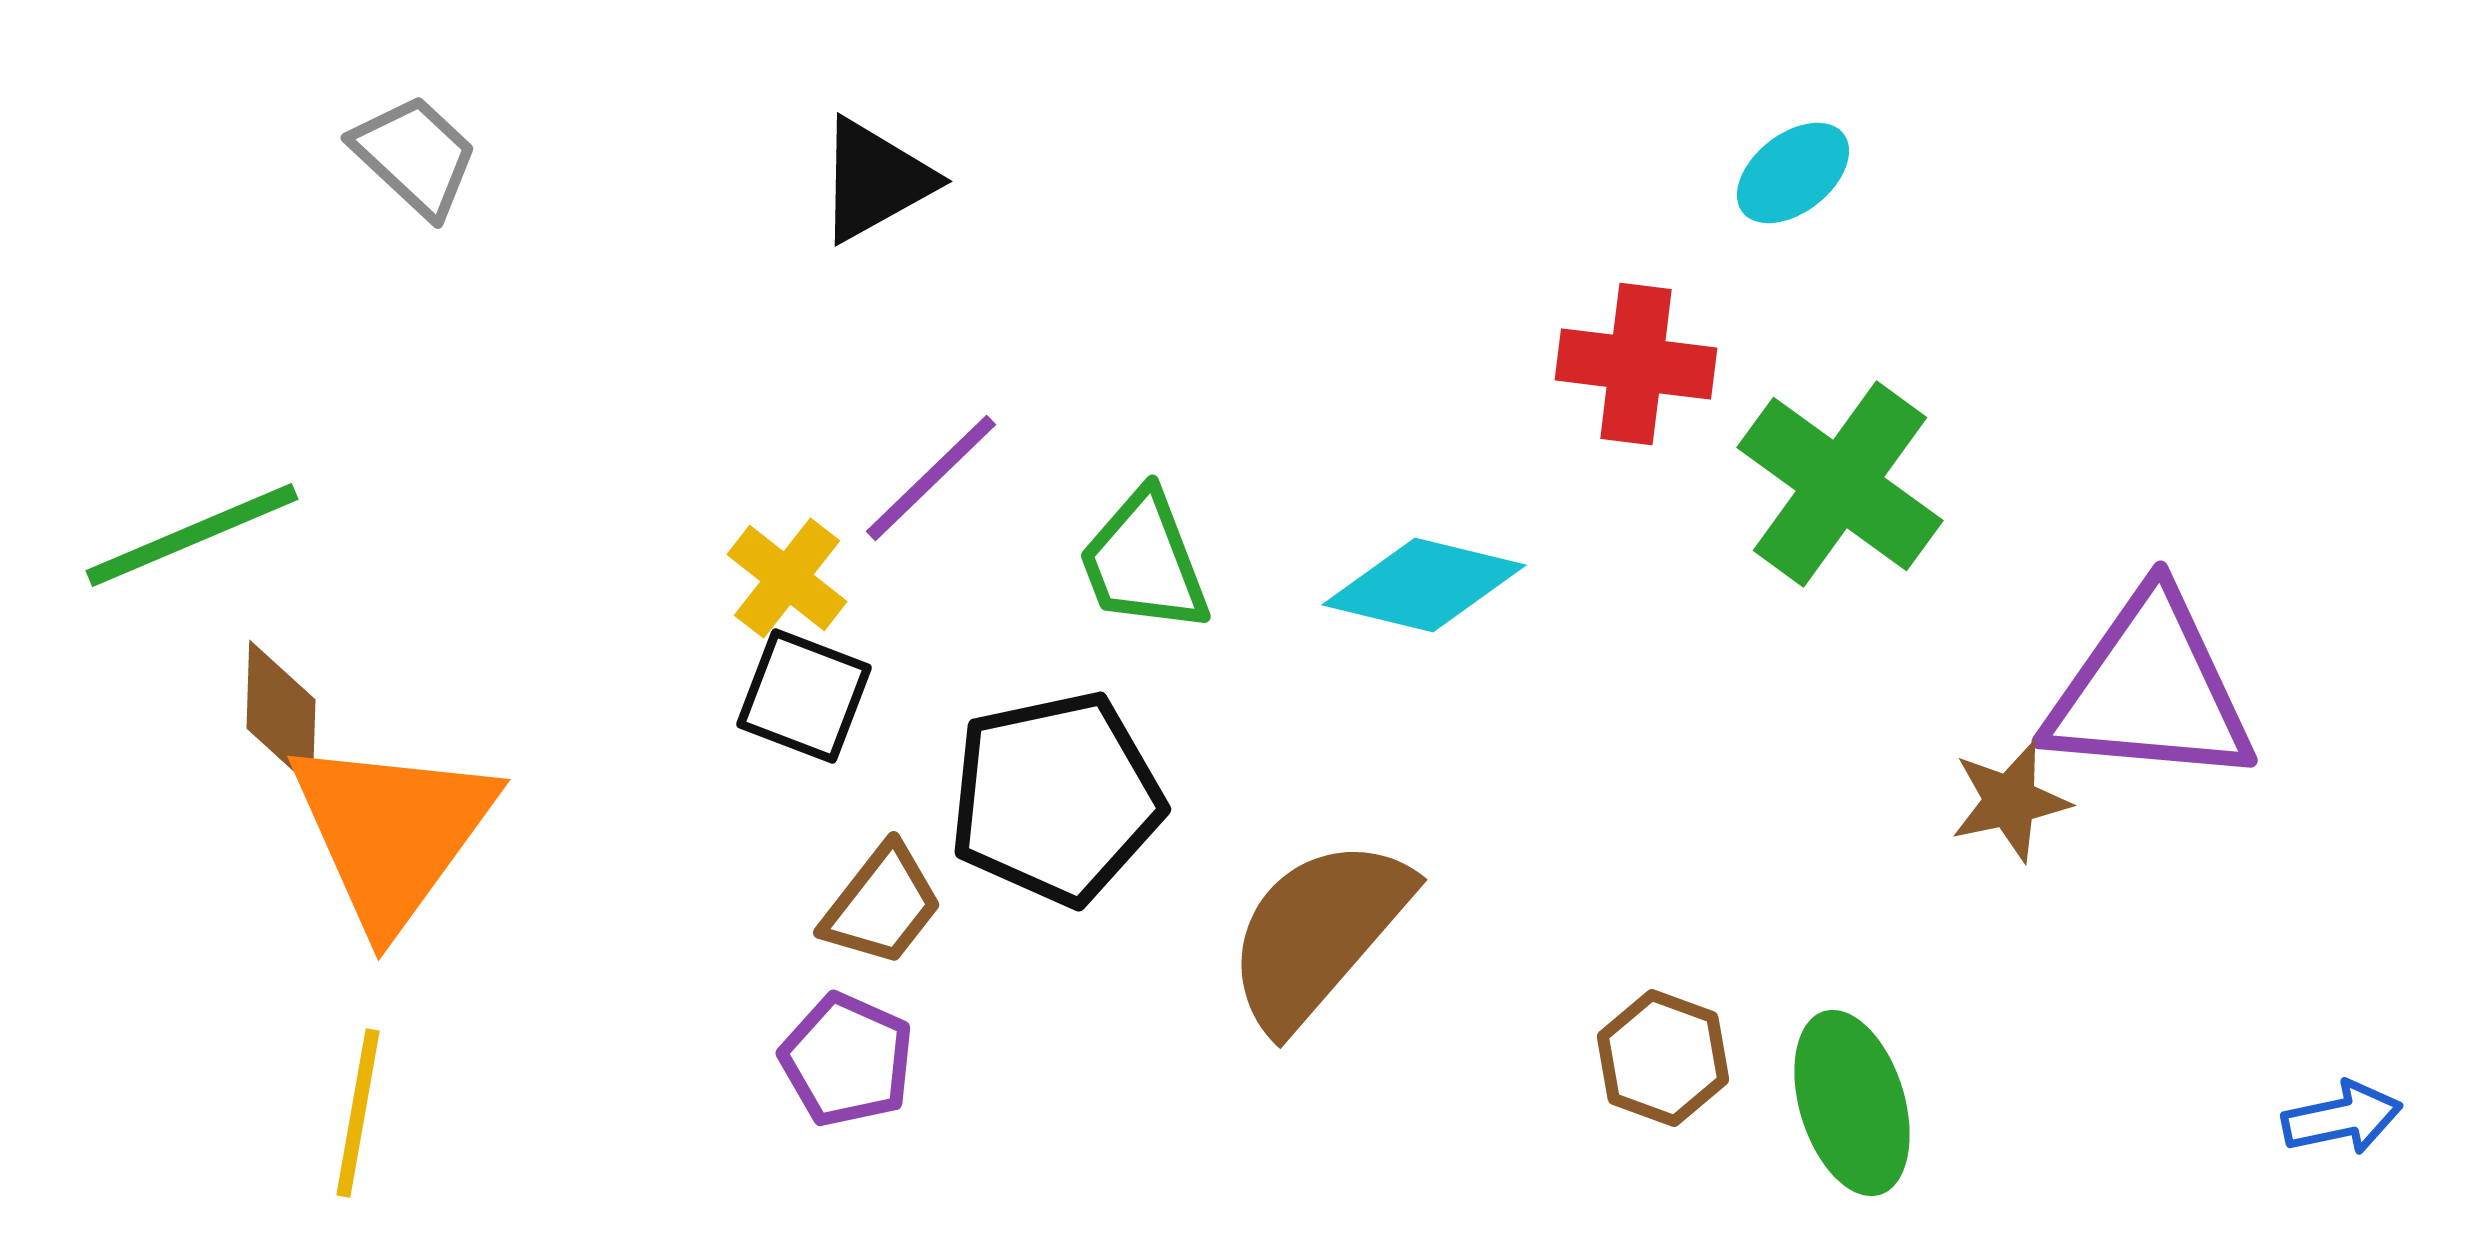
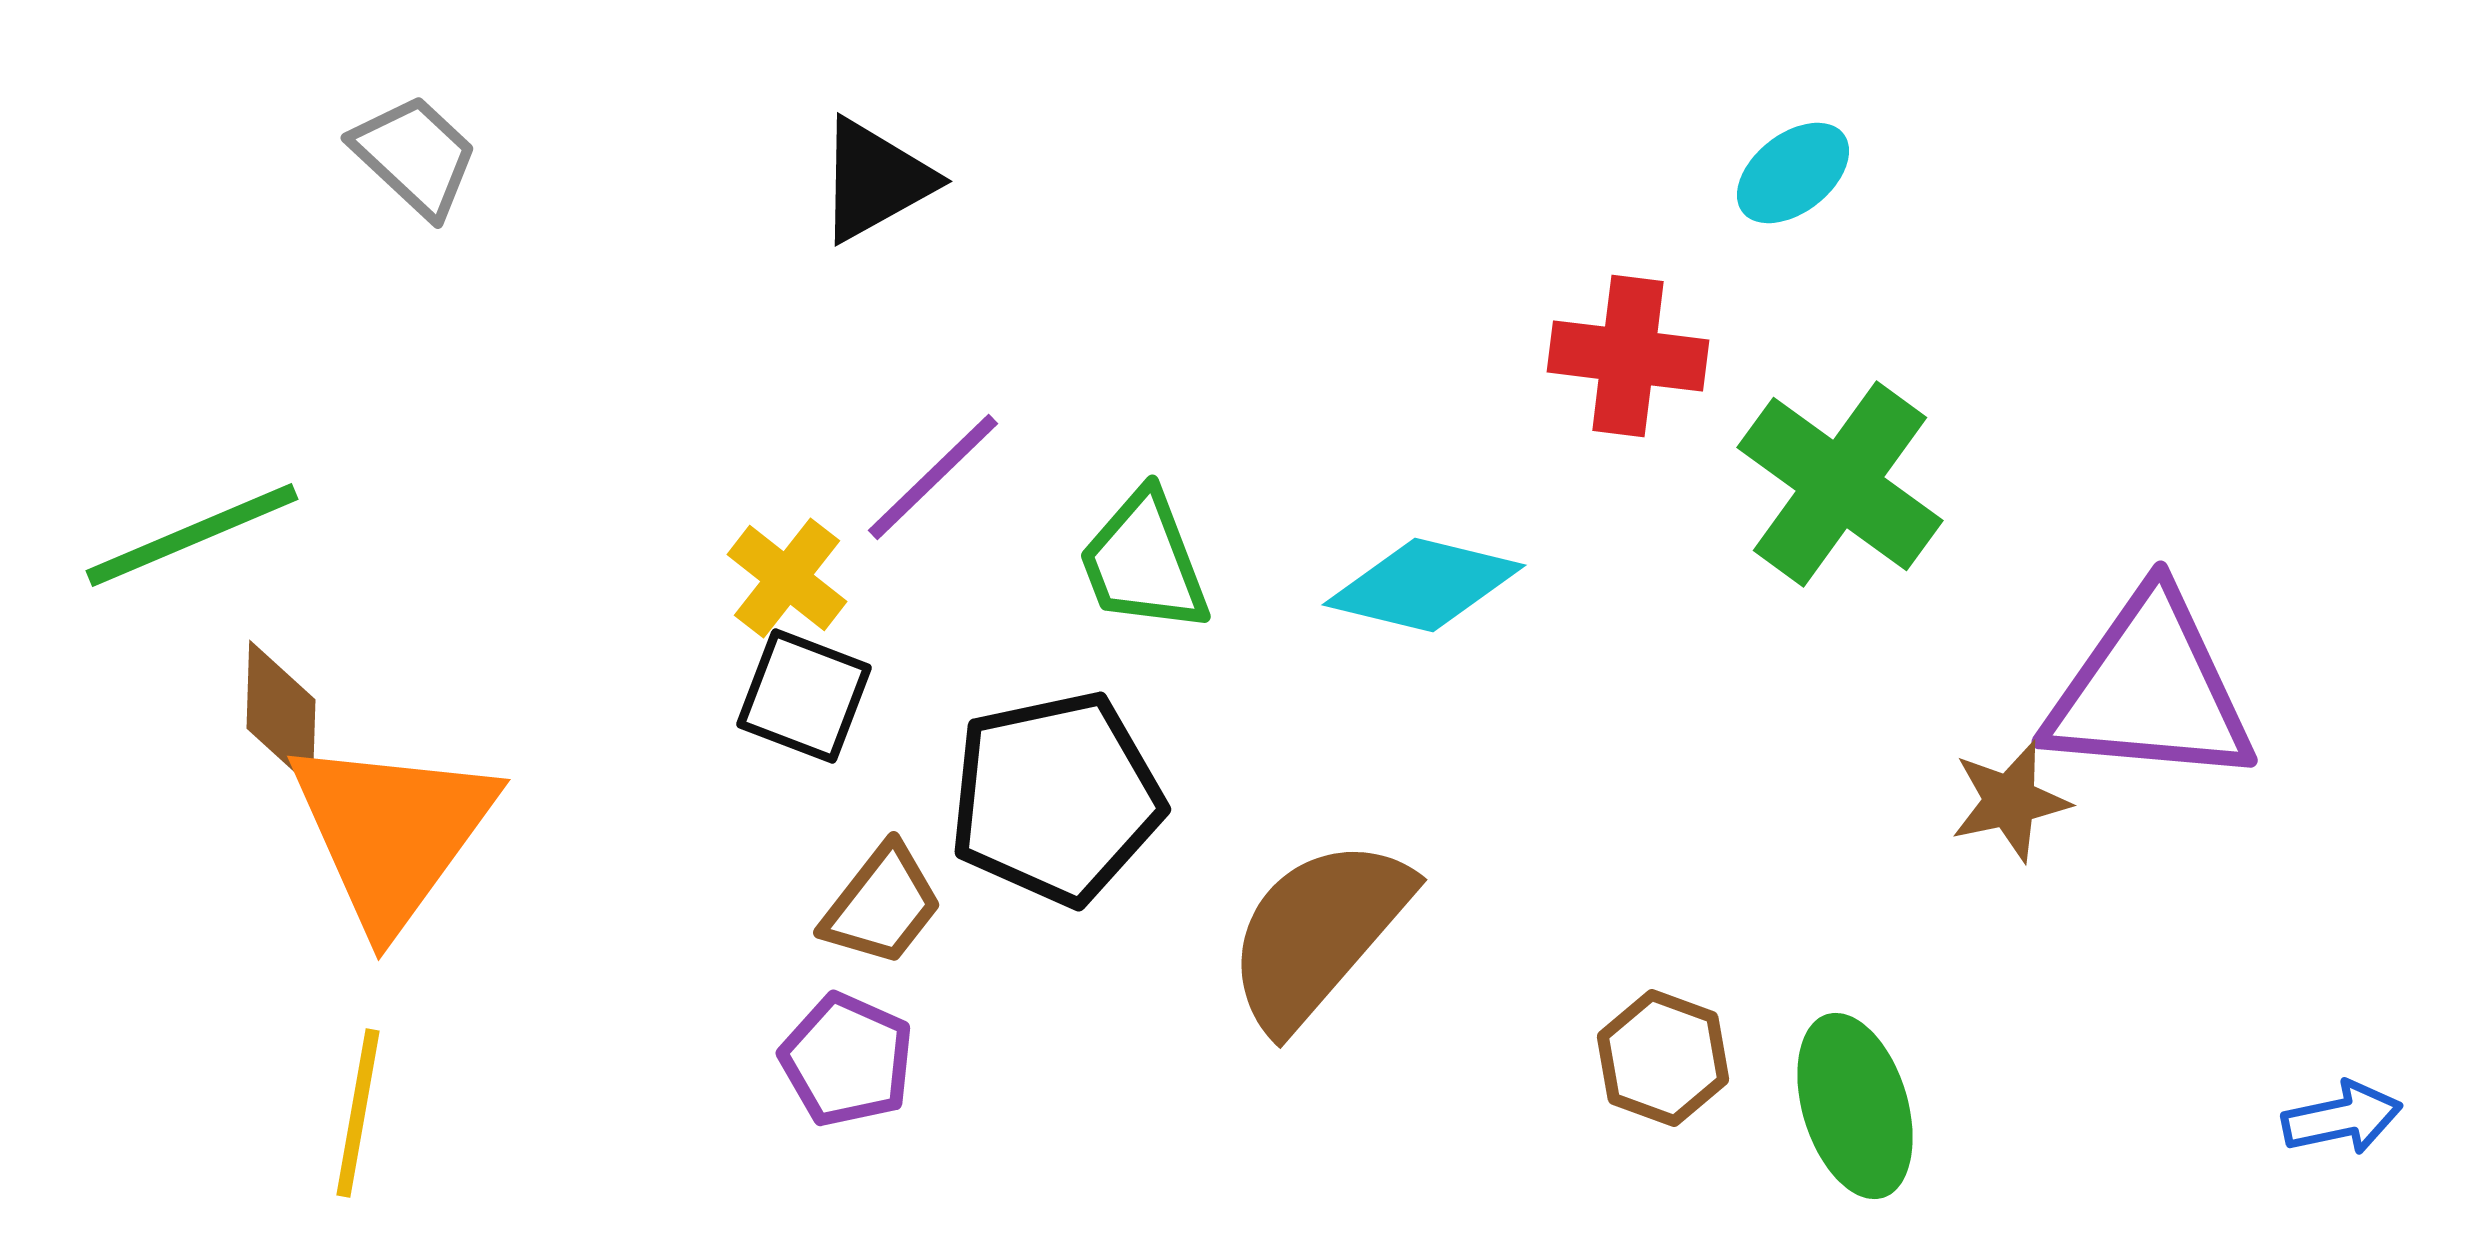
red cross: moved 8 px left, 8 px up
purple line: moved 2 px right, 1 px up
green ellipse: moved 3 px right, 3 px down
